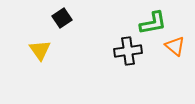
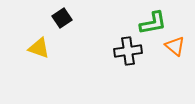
yellow triangle: moved 1 px left, 2 px up; rotated 35 degrees counterclockwise
